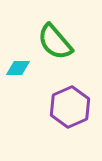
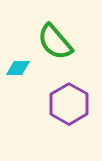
purple hexagon: moved 1 px left, 3 px up; rotated 6 degrees counterclockwise
